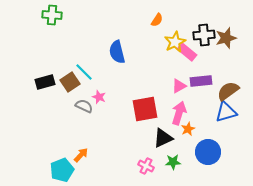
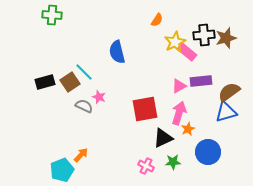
brown semicircle: moved 1 px right, 1 px down
